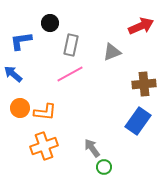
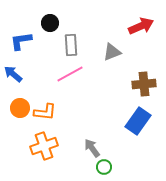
gray rectangle: rotated 15 degrees counterclockwise
